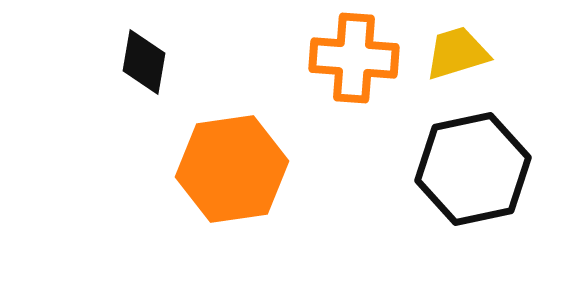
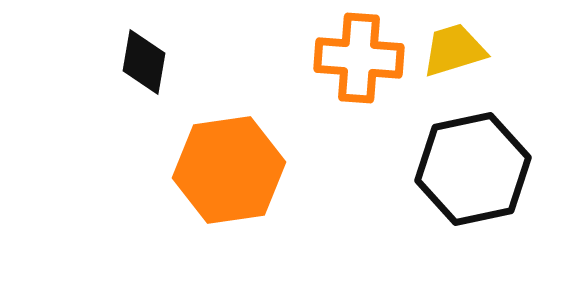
yellow trapezoid: moved 3 px left, 3 px up
orange cross: moved 5 px right
orange hexagon: moved 3 px left, 1 px down
